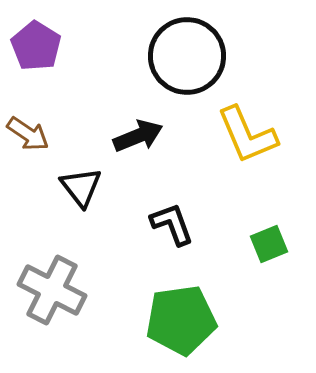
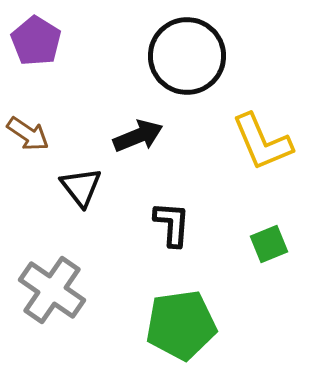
purple pentagon: moved 5 px up
yellow L-shape: moved 15 px right, 7 px down
black L-shape: rotated 24 degrees clockwise
gray cross: rotated 8 degrees clockwise
green pentagon: moved 5 px down
